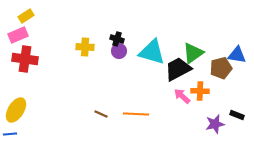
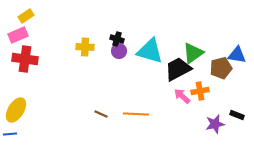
cyan triangle: moved 2 px left, 1 px up
orange cross: rotated 12 degrees counterclockwise
